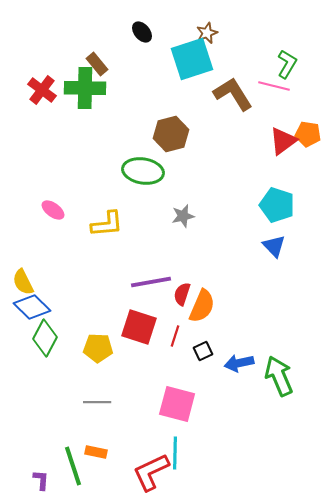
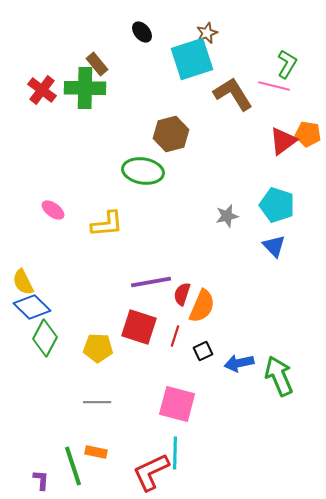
gray star: moved 44 px right
